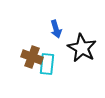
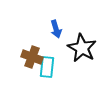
cyan rectangle: moved 3 px down
